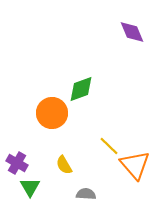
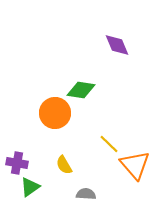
purple diamond: moved 15 px left, 13 px down
green diamond: moved 1 px down; rotated 28 degrees clockwise
orange circle: moved 3 px right
yellow line: moved 2 px up
purple cross: rotated 20 degrees counterclockwise
green triangle: rotated 25 degrees clockwise
